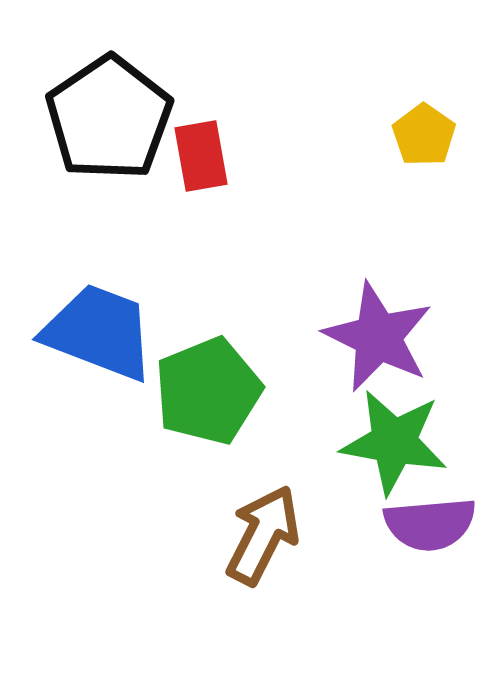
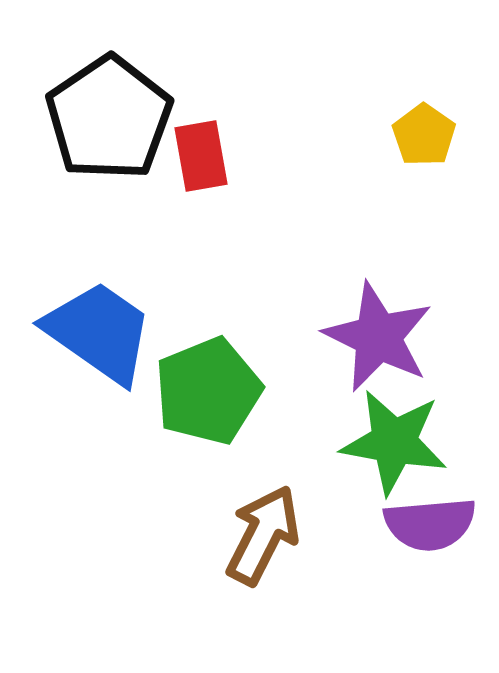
blue trapezoid: rotated 14 degrees clockwise
